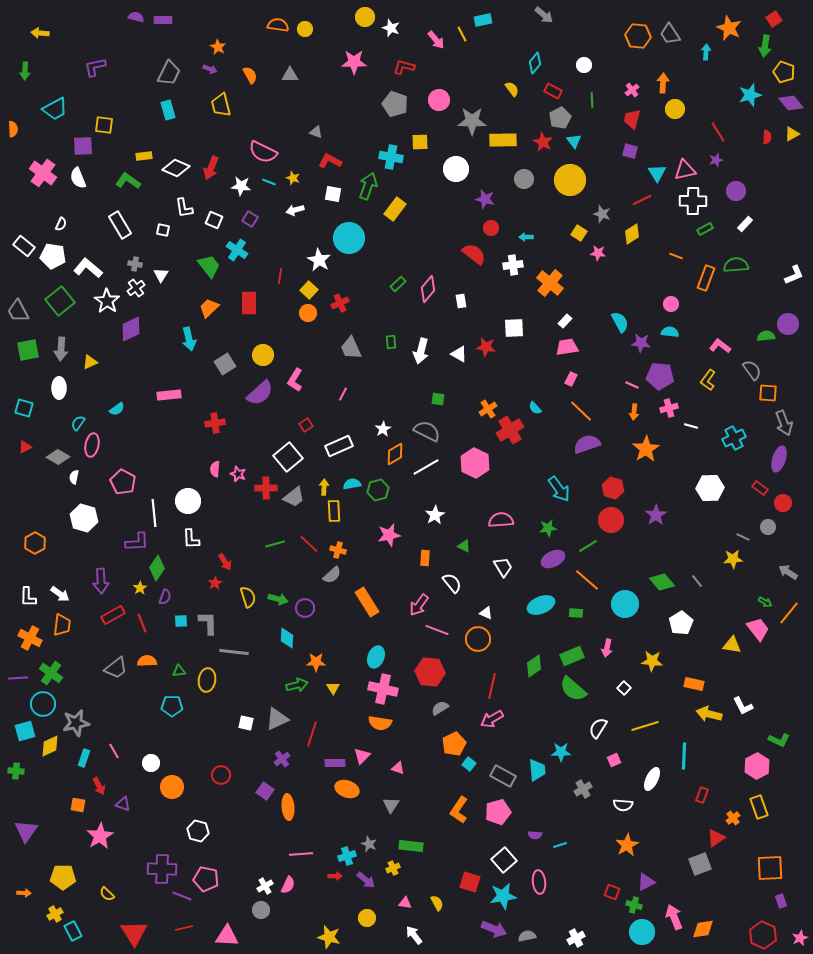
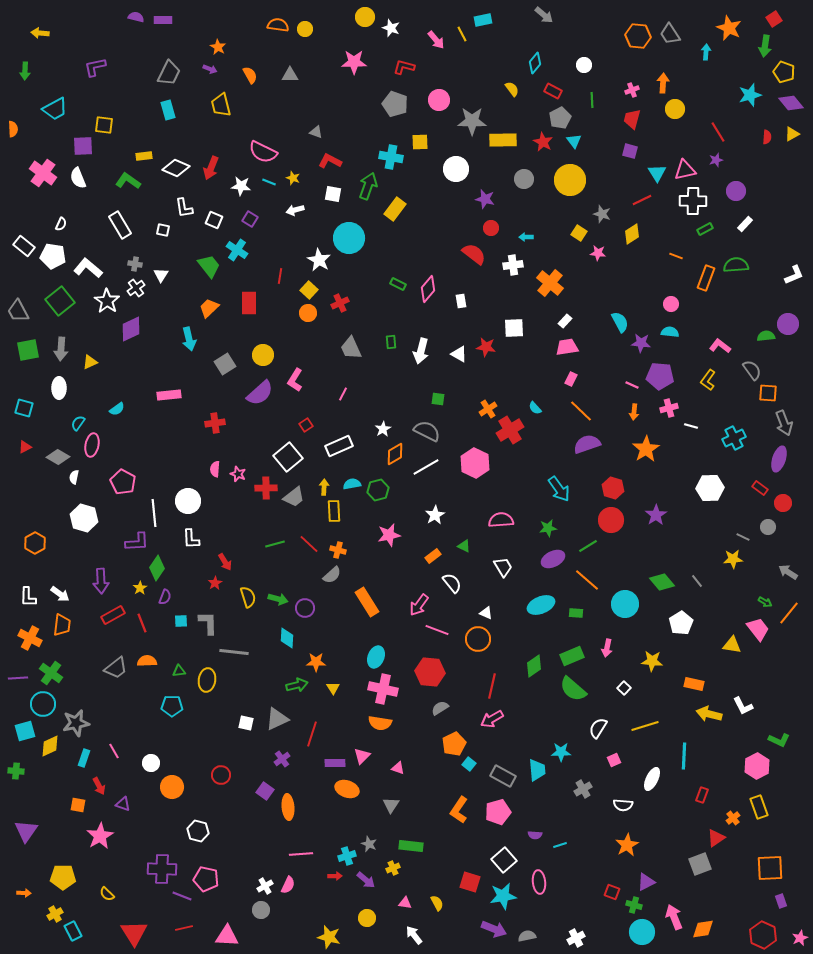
pink cross at (632, 90): rotated 16 degrees clockwise
green rectangle at (398, 284): rotated 70 degrees clockwise
orange rectangle at (425, 558): moved 8 px right, 2 px up; rotated 49 degrees clockwise
